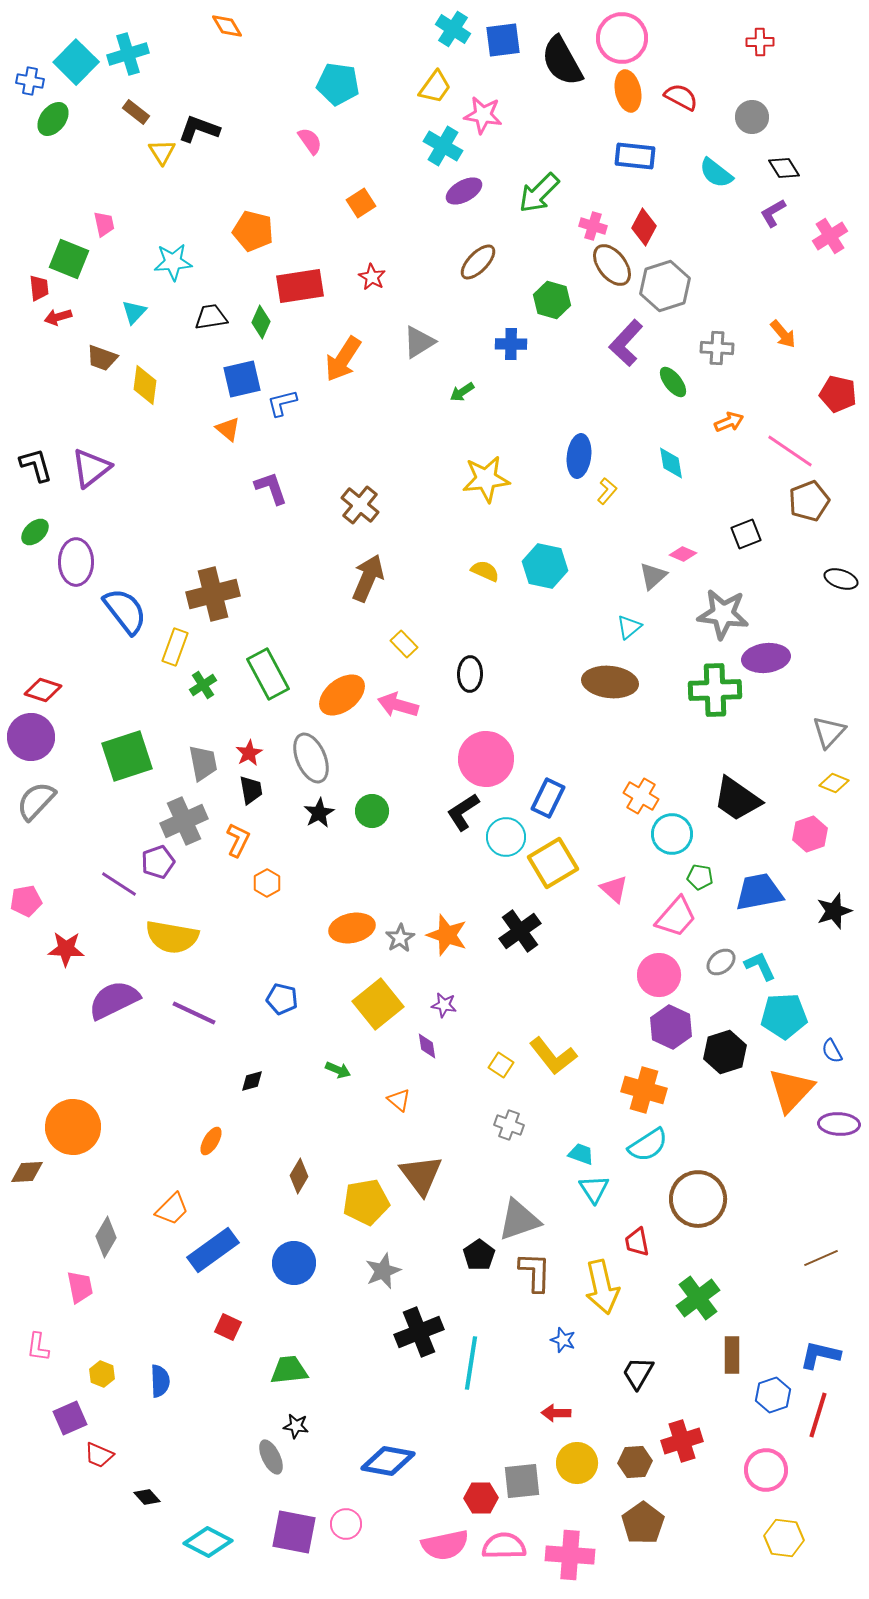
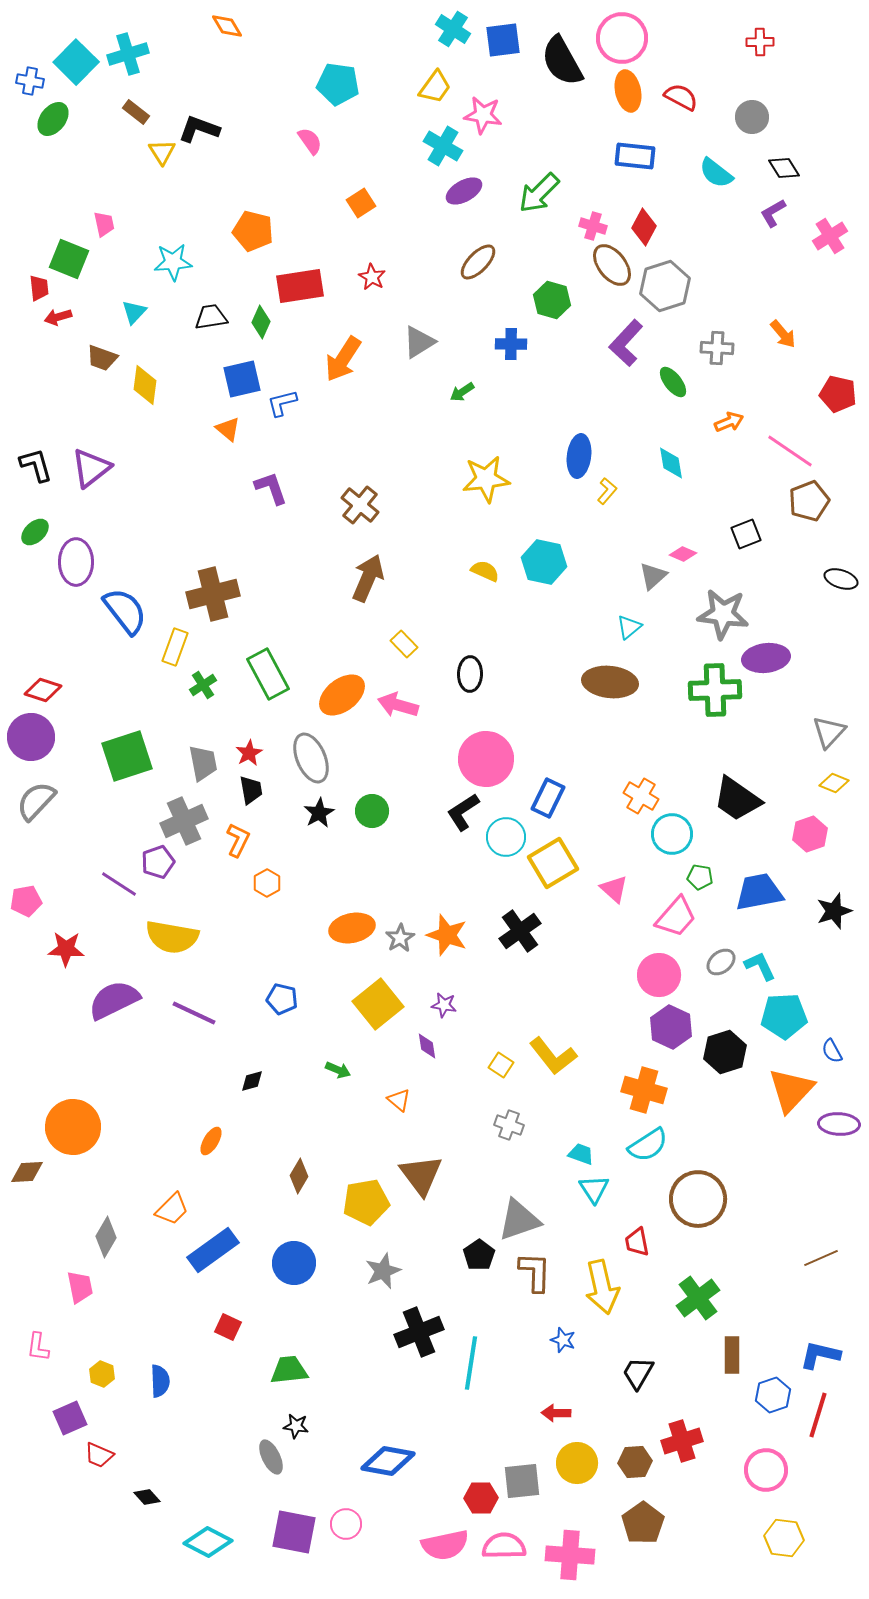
cyan hexagon at (545, 566): moved 1 px left, 4 px up
